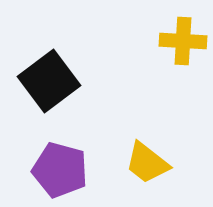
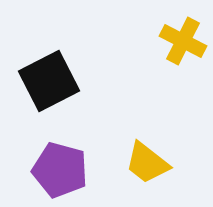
yellow cross: rotated 24 degrees clockwise
black square: rotated 10 degrees clockwise
